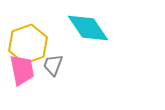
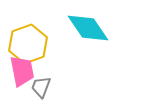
gray trapezoid: moved 12 px left, 22 px down
pink trapezoid: moved 1 px down
